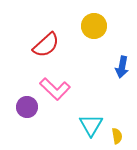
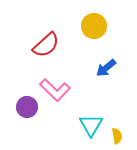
blue arrow: moved 16 px left, 1 px down; rotated 40 degrees clockwise
pink L-shape: moved 1 px down
